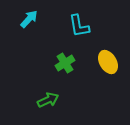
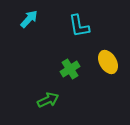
green cross: moved 5 px right, 6 px down
